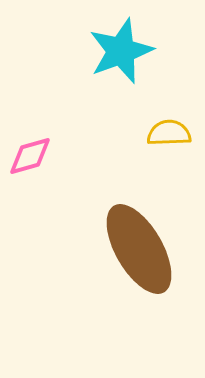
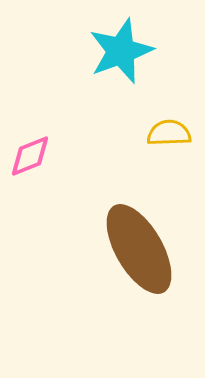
pink diamond: rotated 6 degrees counterclockwise
